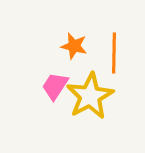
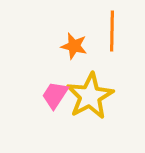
orange line: moved 2 px left, 22 px up
pink trapezoid: moved 9 px down
